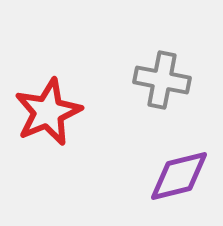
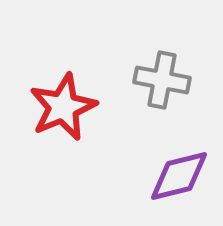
red star: moved 15 px right, 5 px up
